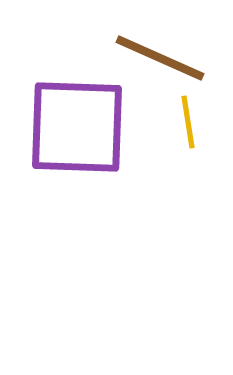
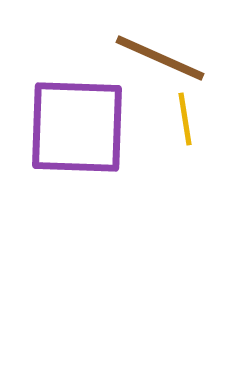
yellow line: moved 3 px left, 3 px up
